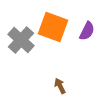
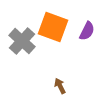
gray cross: moved 1 px right, 1 px down
